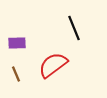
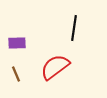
black line: rotated 30 degrees clockwise
red semicircle: moved 2 px right, 2 px down
